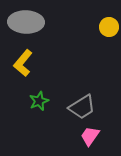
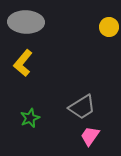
green star: moved 9 px left, 17 px down
